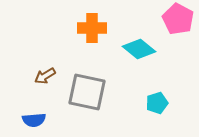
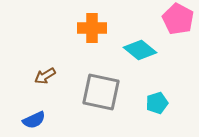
cyan diamond: moved 1 px right, 1 px down
gray square: moved 14 px right
blue semicircle: rotated 20 degrees counterclockwise
